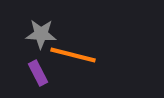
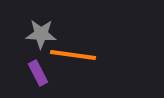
orange line: rotated 6 degrees counterclockwise
